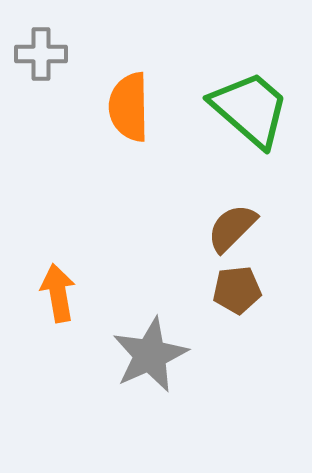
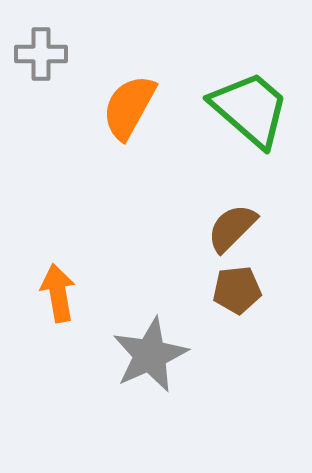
orange semicircle: rotated 30 degrees clockwise
